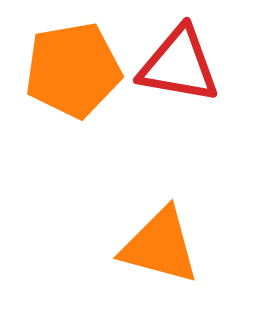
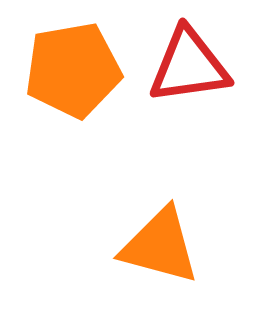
red triangle: moved 10 px right, 1 px down; rotated 18 degrees counterclockwise
